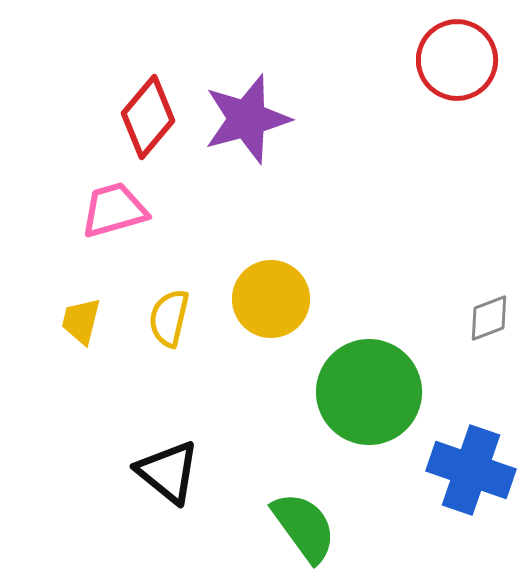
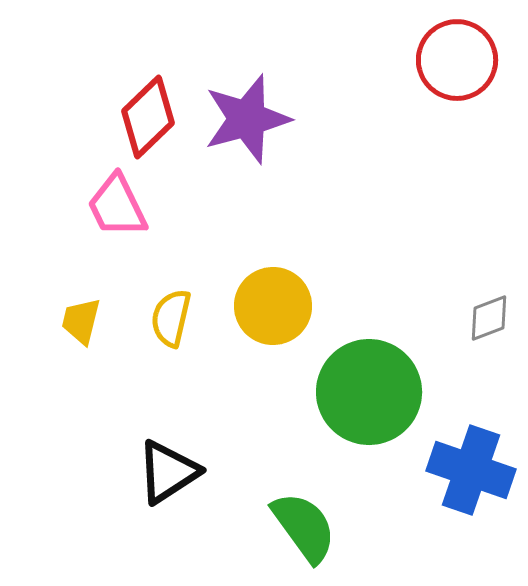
red diamond: rotated 6 degrees clockwise
pink trapezoid: moved 3 px right, 4 px up; rotated 100 degrees counterclockwise
yellow circle: moved 2 px right, 7 px down
yellow semicircle: moved 2 px right
black triangle: rotated 48 degrees clockwise
